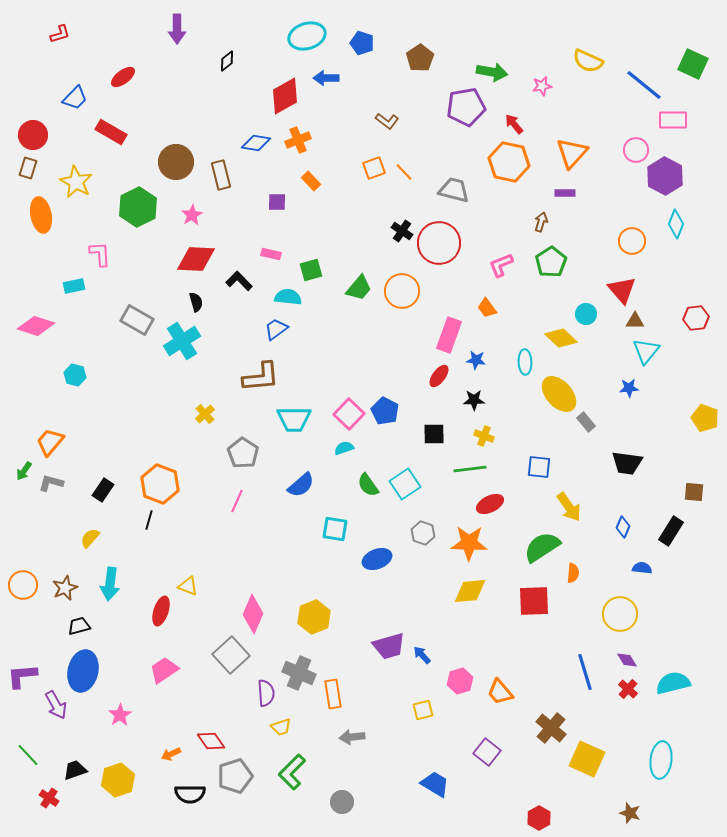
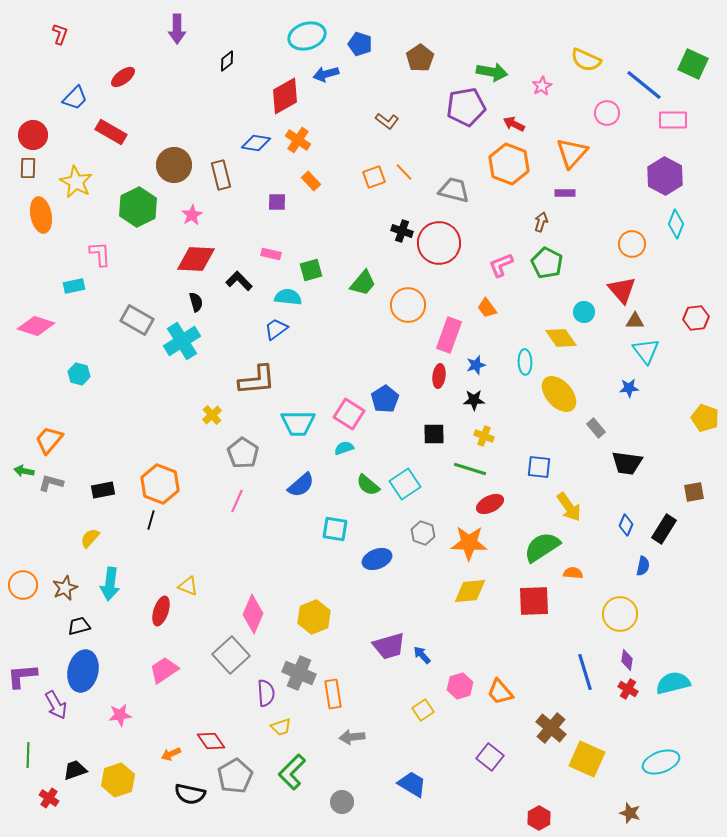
red L-shape at (60, 34): rotated 55 degrees counterclockwise
blue pentagon at (362, 43): moved 2 px left, 1 px down
yellow semicircle at (588, 61): moved 2 px left, 1 px up
blue arrow at (326, 78): moved 4 px up; rotated 15 degrees counterclockwise
pink star at (542, 86): rotated 18 degrees counterclockwise
red arrow at (514, 124): rotated 25 degrees counterclockwise
orange cross at (298, 140): rotated 35 degrees counterclockwise
pink circle at (636, 150): moved 29 px left, 37 px up
brown circle at (176, 162): moved 2 px left, 3 px down
orange hexagon at (509, 162): moved 2 px down; rotated 9 degrees clockwise
brown rectangle at (28, 168): rotated 15 degrees counterclockwise
orange square at (374, 168): moved 9 px down
black cross at (402, 231): rotated 15 degrees counterclockwise
orange circle at (632, 241): moved 3 px down
green pentagon at (551, 262): moved 4 px left, 1 px down; rotated 12 degrees counterclockwise
green trapezoid at (359, 288): moved 4 px right, 5 px up
orange circle at (402, 291): moved 6 px right, 14 px down
cyan circle at (586, 314): moved 2 px left, 2 px up
yellow diamond at (561, 338): rotated 12 degrees clockwise
cyan triangle at (646, 351): rotated 16 degrees counterclockwise
blue star at (476, 360): moved 5 px down; rotated 24 degrees counterclockwise
cyan hexagon at (75, 375): moved 4 px right, 1 px up
red ellipse at (439, 376): rotated 30 degrees counterclockwise
brown L-shape at (261, 377): moved 4 px left, 3 px down
blue pentagon at (385, 411): moved 12 px up; rotated 12 degrees clockwise
yellow cross at (205, 414): moved 7 px right, 1 px down
pink square at (349, 414): rotated 12 degrees counterclockwise
cyan trapezoid at (294, 419): moved 4 px right, 4 px down
gray rectangle at (586, 422): moved 10 px right, 6 px down
orange trapezoid at (50, 442): moved 1 px left, 2 px up
green line at (470, 469): rotated 24 degrees clockwise
green arrow at (24, 471): rotated 66 degrees clockwise
green semicircle at (368, 485): rotated 15 degrees counterclockwise
black rectangle at (103, 490): rotated 45 degrees clockwise
brown square at (694, 492): rotated 15 degrees counterclockwise
black line at (149, 520): moved 2 px right
blue diamond at (623, 527): moved 3 px right, 2 px up
black rectangle at (671, 531): moved 7 px left, 2 px up
blue semicircle at (642, 568): moved 1 px right, 2 px up; rotated 96 degrees clockwise
orange semicircle at (573, 573): rotated 90 degrees counterclockwise
purple diamond at (627, 660): rotated 40 degrees clockwise
pink hexagon at (460, 681): moved 5 px down
red cross at (628, 689): rotated 12 degrees counterclockwise
yellow square at (423, 710): rotated 20 degrees counterclockwise
pink star at (120, 715): rotated 25 degrees clockwise
purple square at (487, 752): moved 3 px right, 5 px down
green line at (28, 755): rotated 45 degrees clockwise
cyan ellipse at (661, 760): moved 2 px down; rotated 63 degrees clockwise
gray pentagon at (235, 776): rotated 12 degrees counterclockwise
blue trapezoid at (435, 784): moved 23 px left
black semicircle at (190, 794): rotated 12 degrees clockwise
